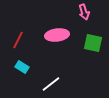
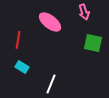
pink ellipse: moved 7 px left, 13 px up; rotated 45 degrees clockwise
red line: rotated 18 degrees counterclockwise
white line: rotated 30 degrees counterclockwise
